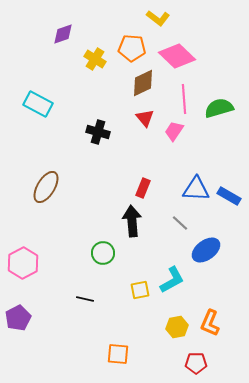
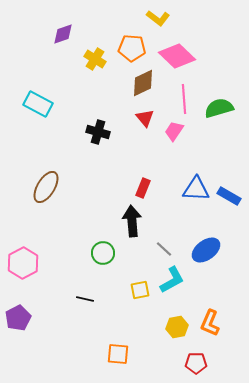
gray line: moved 16 px left, 26 px down
